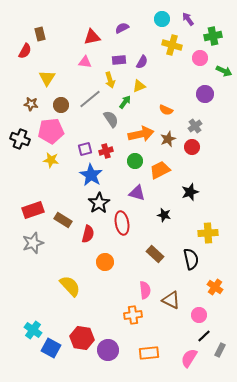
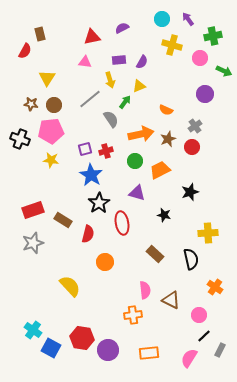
brown circle at (61, 105): moved 7 px left
